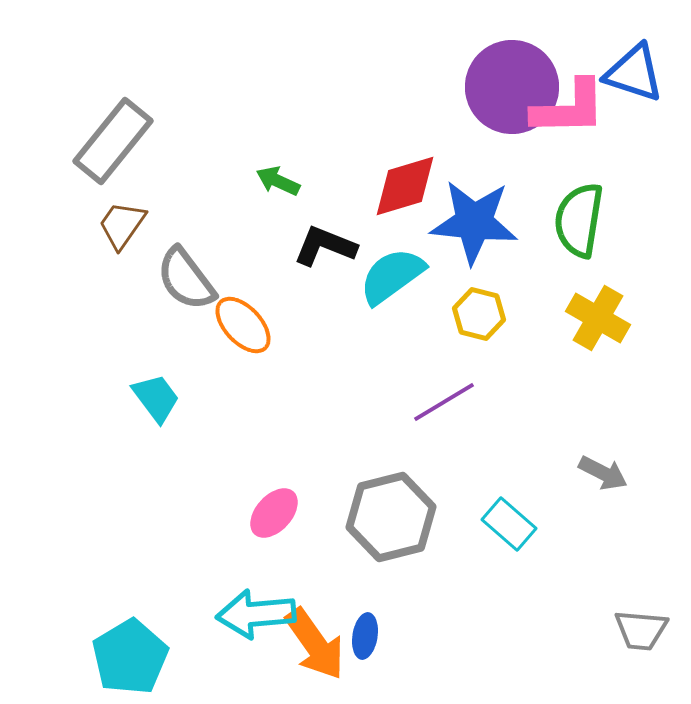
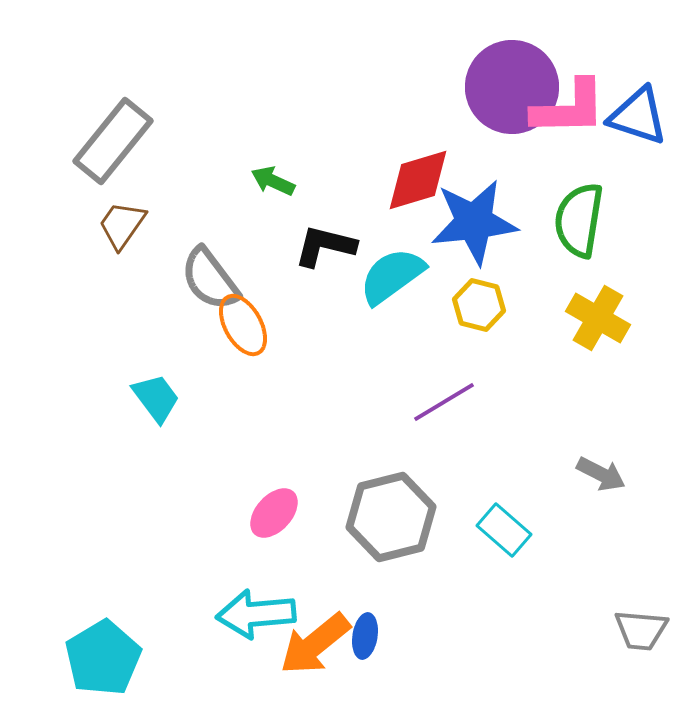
blue triangle: moved 4 px right, 43 px down
green arrow: moved 5 px left
red diamond: moved 13 px right, 6 px up
blue star: rotated 12 degrees counterclockwise
black L-shape: rotated 8 degrees counterclockwise
gray semicircle: moved 24 px right
yellow hexagon: moved 9 px up
orange ellipse: rotated 14 degrees clockwise
gray arrow: moved 2 px left, 1 px down
cyan rectangle: moved 5 px left, 6 px down
orange arrow: rotated 86 degrees clockwise
cyan pentagon: moved 27 px left, 1 px down
